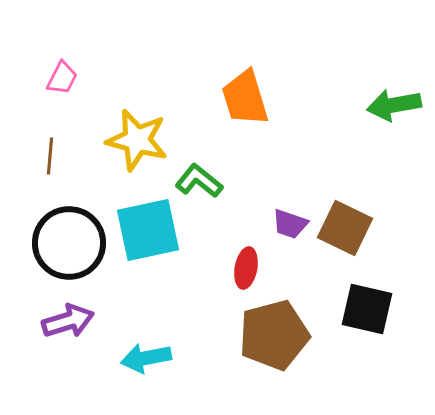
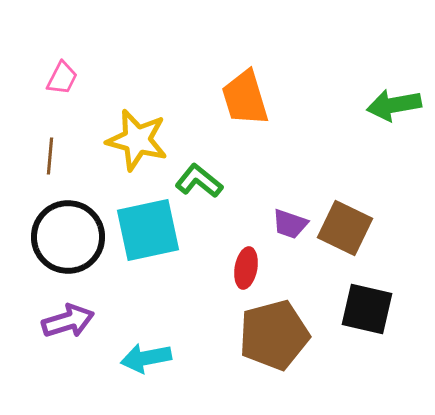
black circle: moved 1 px left, 6 px up
